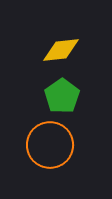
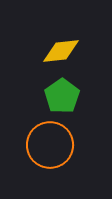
yellow diamond: moved 1 px down
